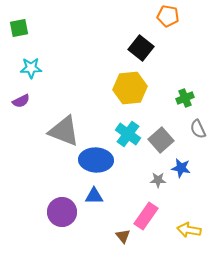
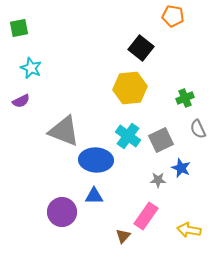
orange pentagon: moved 5 px right
cyan star: rotated 25 degrees clockwise
cyan cross: moved 2 px down
gray square: rotated 15 degrees clockwise
blue star: rotated 12 degrees clockwise
brown triangle: rotated 21 degrees clockwise
